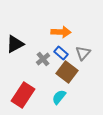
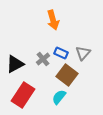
orange arrow: moved 8 px left, 12 px up; rotated 72 degrees clockwise
black triangle: moved 20 px down
blue rectangle: rotated 16 degrees counterclockwise
brown square: moved 3 px down
